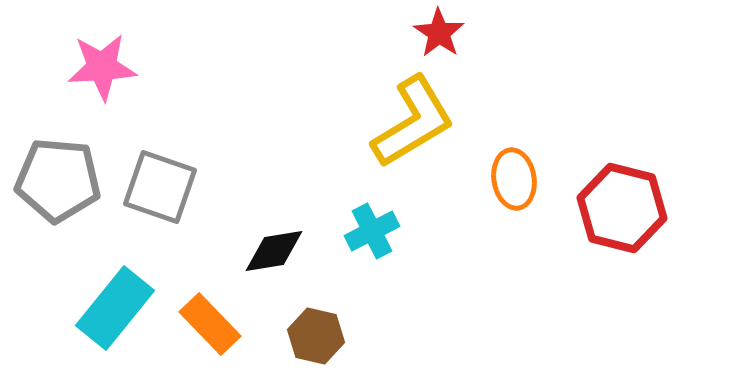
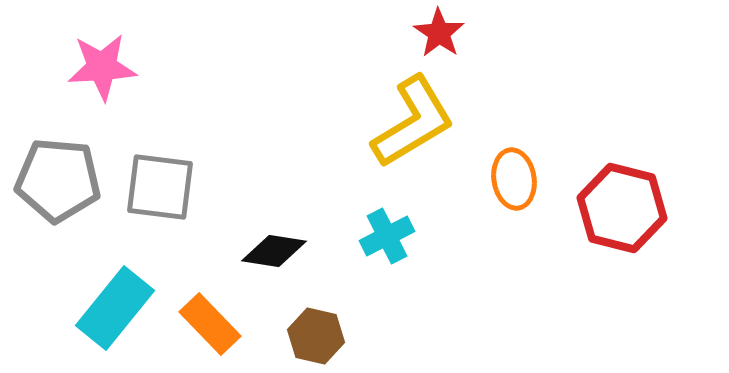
gray square: rotated 12 degrees counterclockwise
cyan cross: moved 15 px right, 5 px down
black diamond: rotated 18 degrees clockwise
